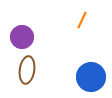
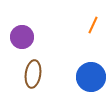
orange line: moved 11 px right, 5 px down
brown ellipse: moved 6 px right, 4 px down
